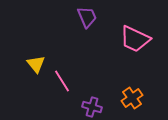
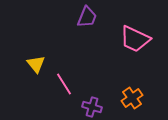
purple trapezoid: rotated 45 degrees clockwise
pink line: moved 2 px right, 3 px down
